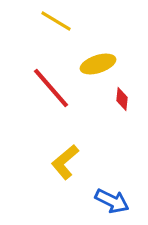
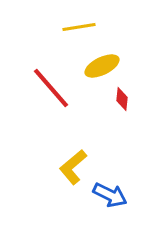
yellow line: moved 23 px right, 6 px down; rotated 40 degrees counterclockwise
yellow ellipse: moved 4 px right, 2 px down; rotated 8 degrees counterclockwise
yellow L-shape: moved 8 px right, 5 px down
blue arrow: moved 2 px left, 6 px up
